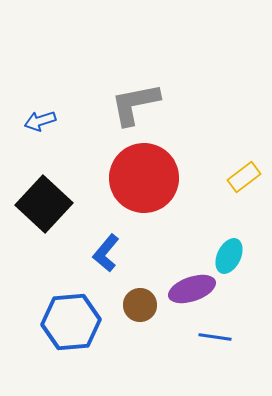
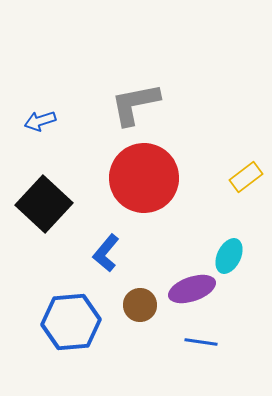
yellow rectangle: moved 2 px right
blue line: moved 14 px left, 5 px down
